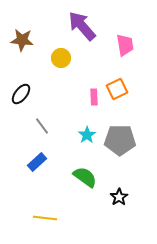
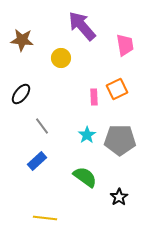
blue rectangle: moved 1 px up
